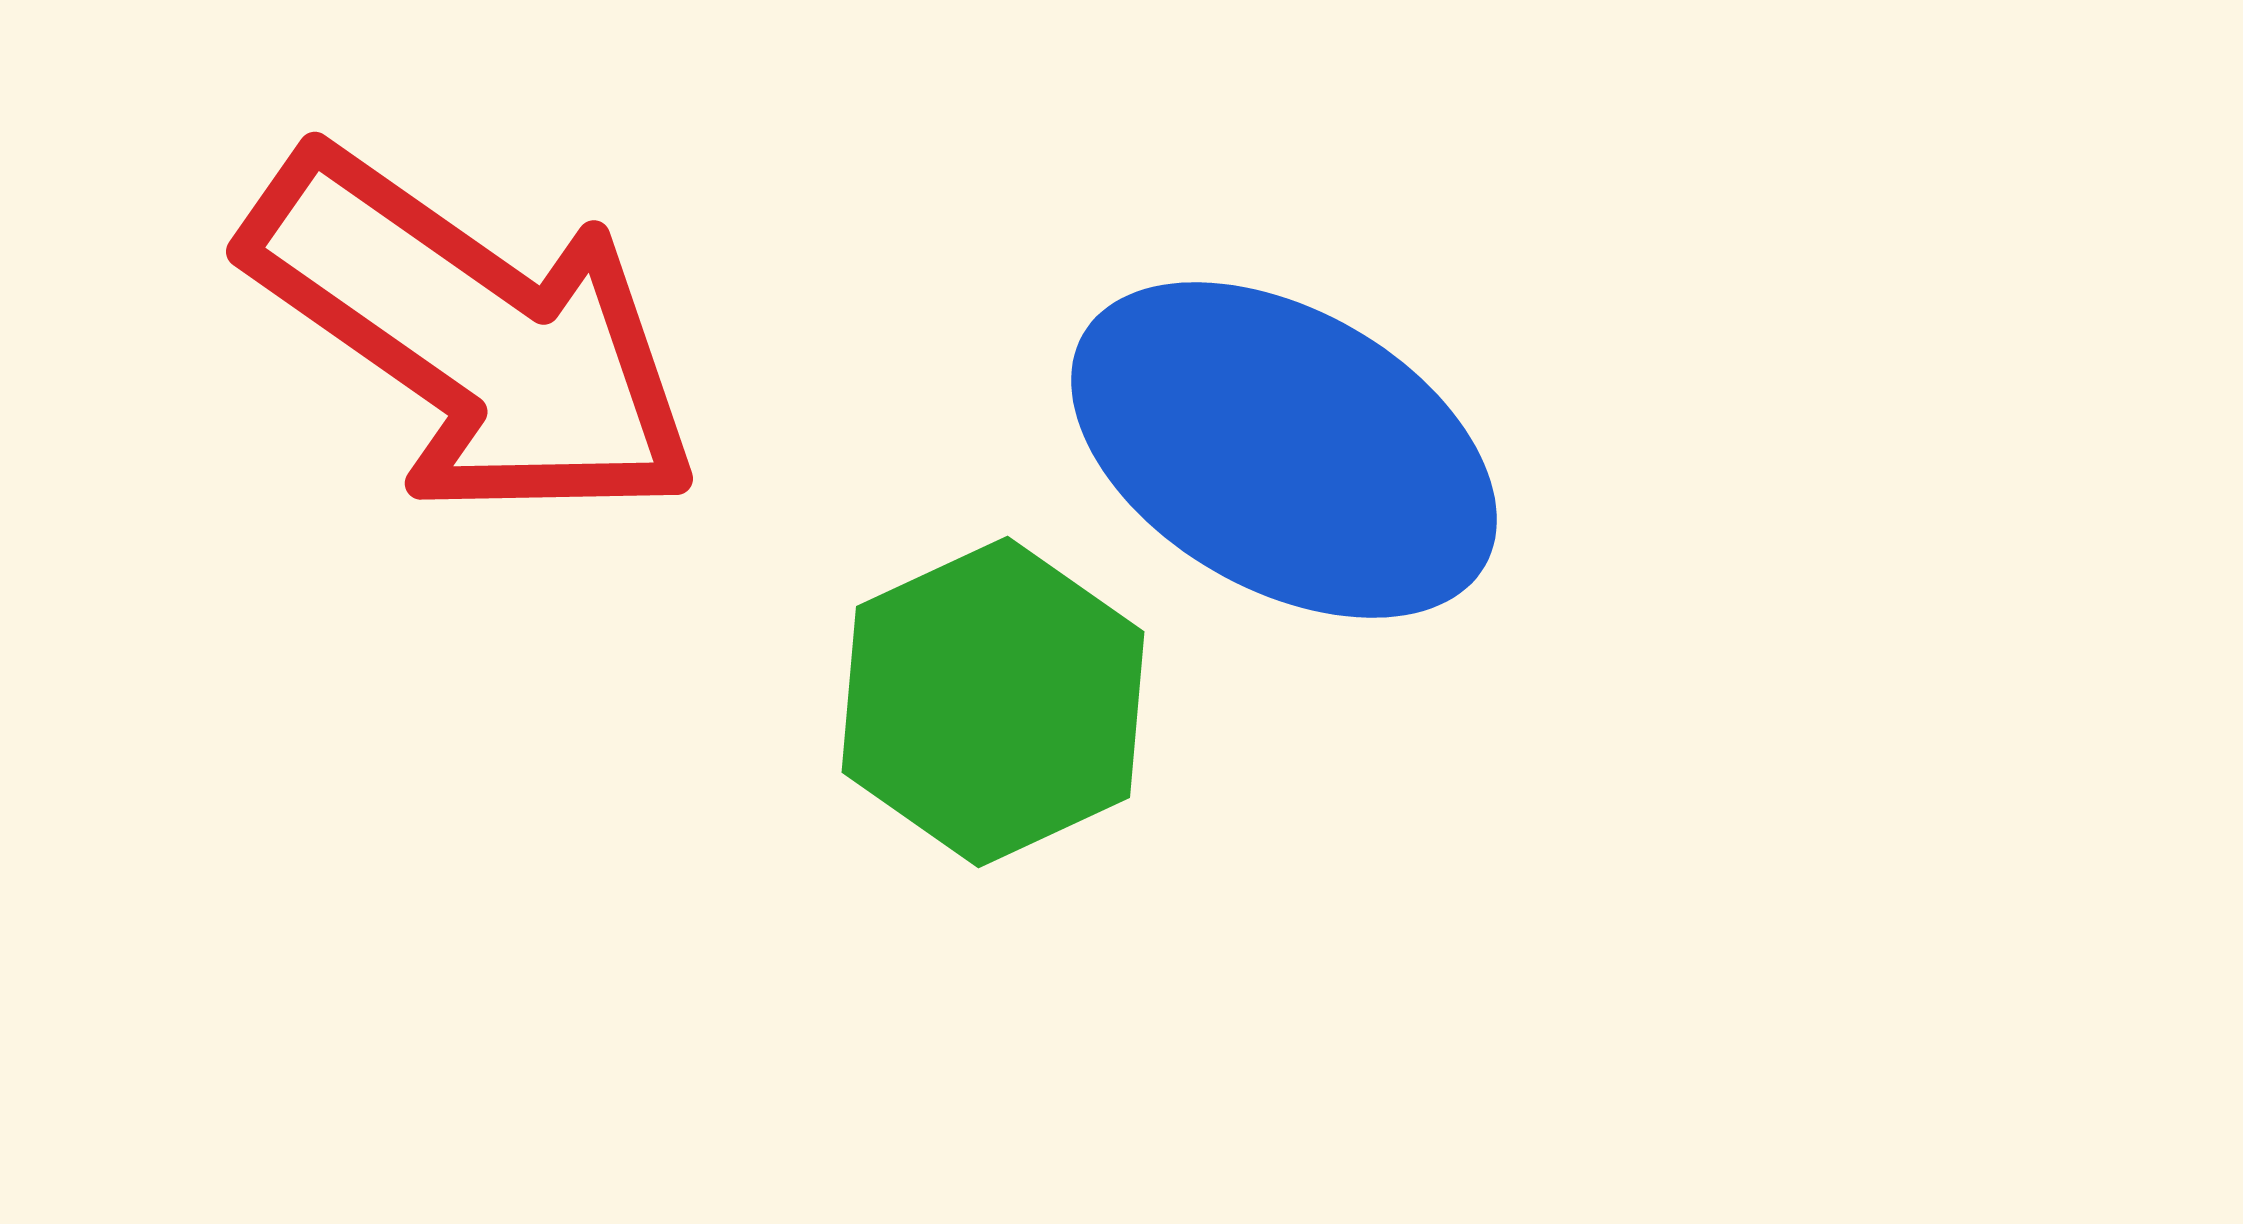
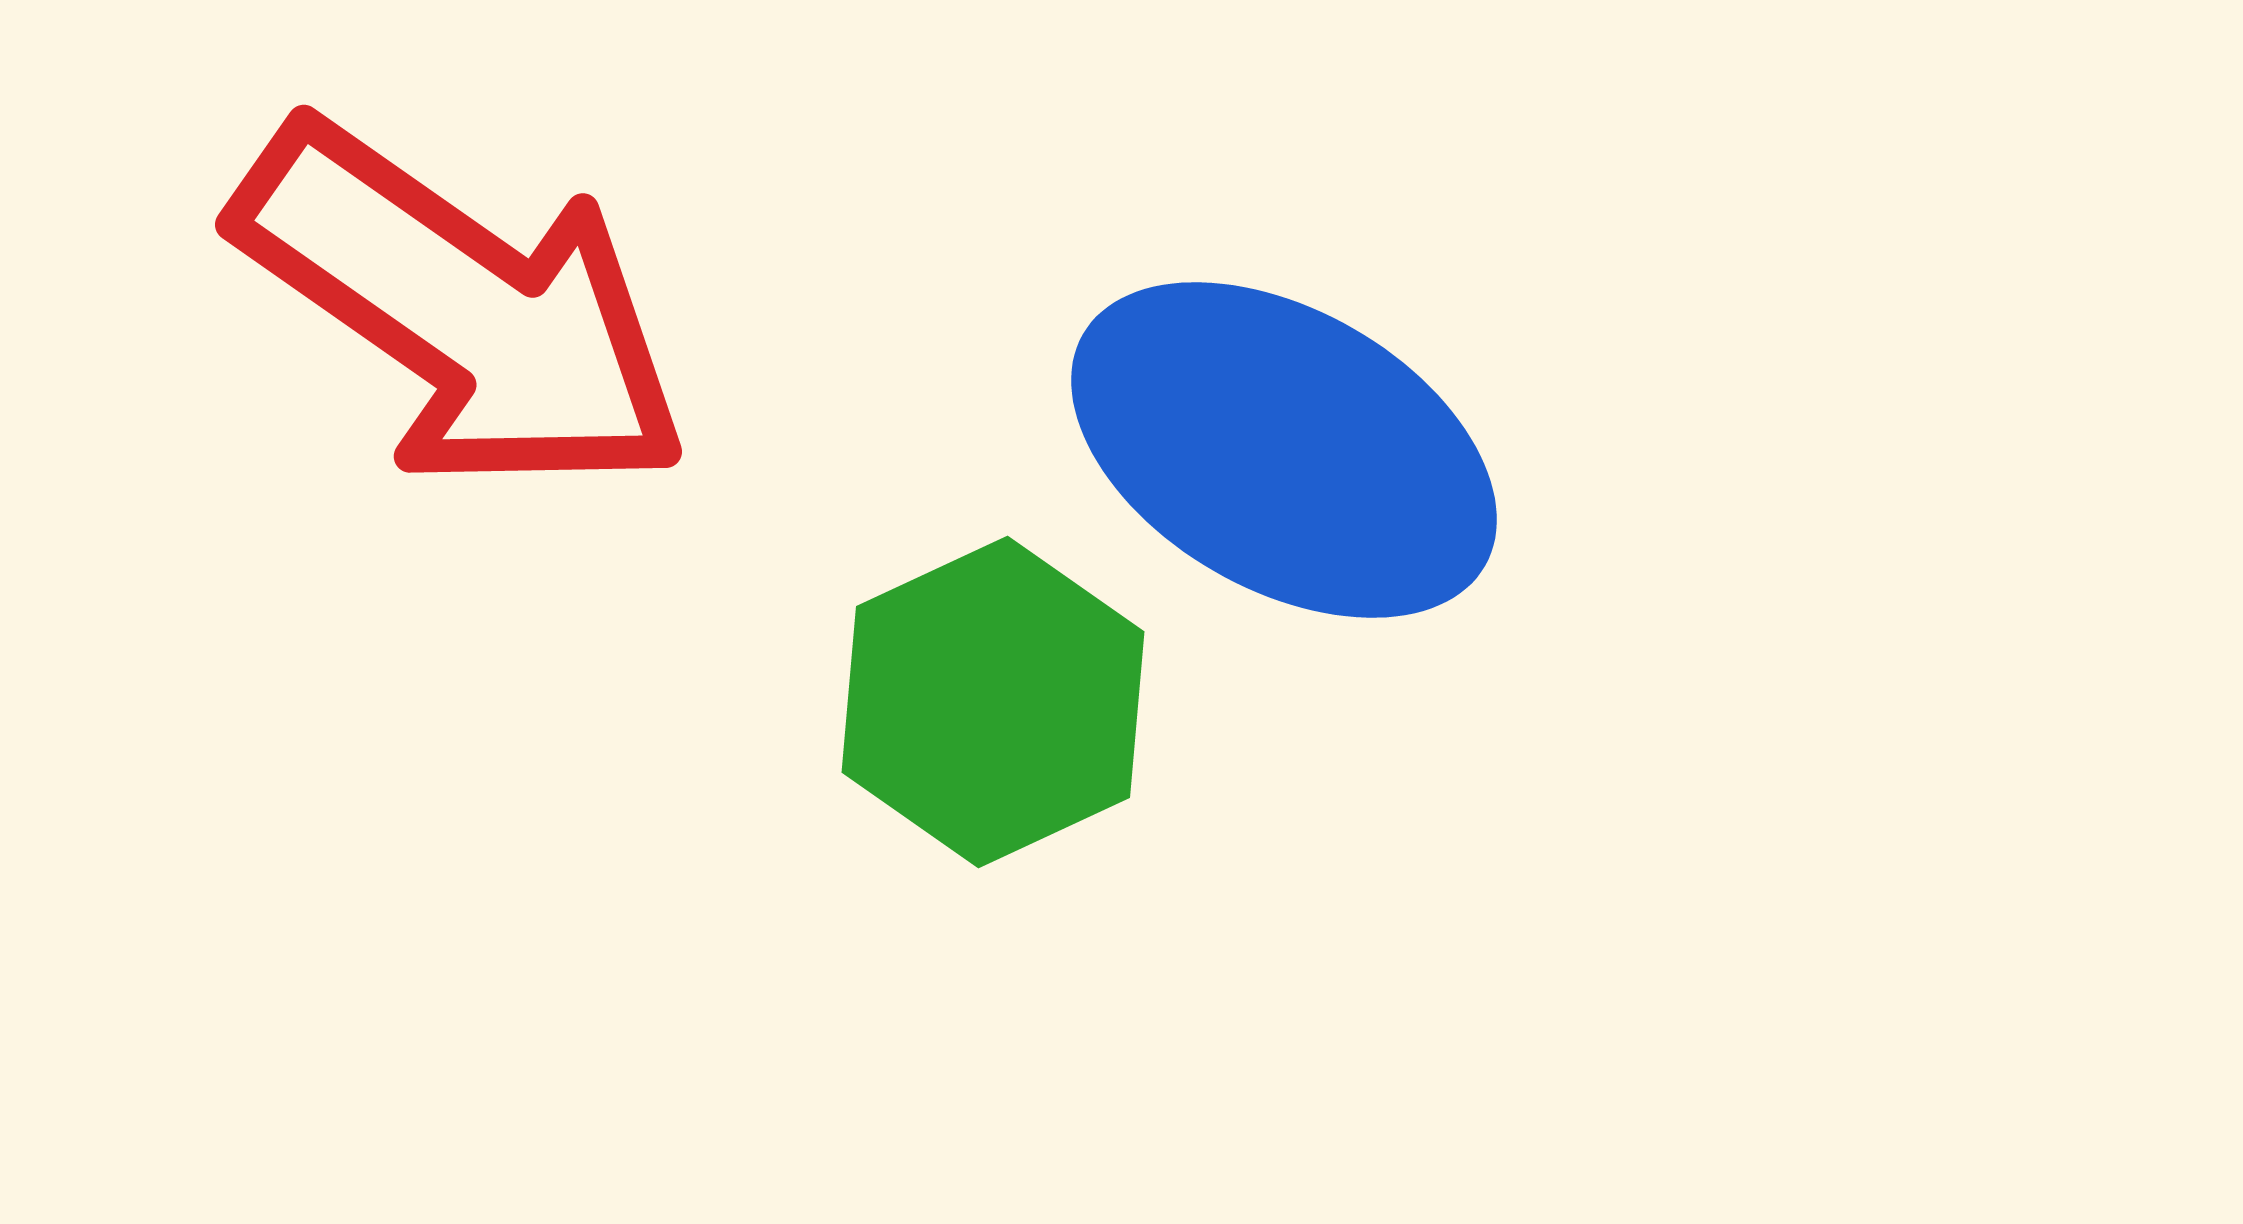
red arrow: moved 11 px left, 27 px up
